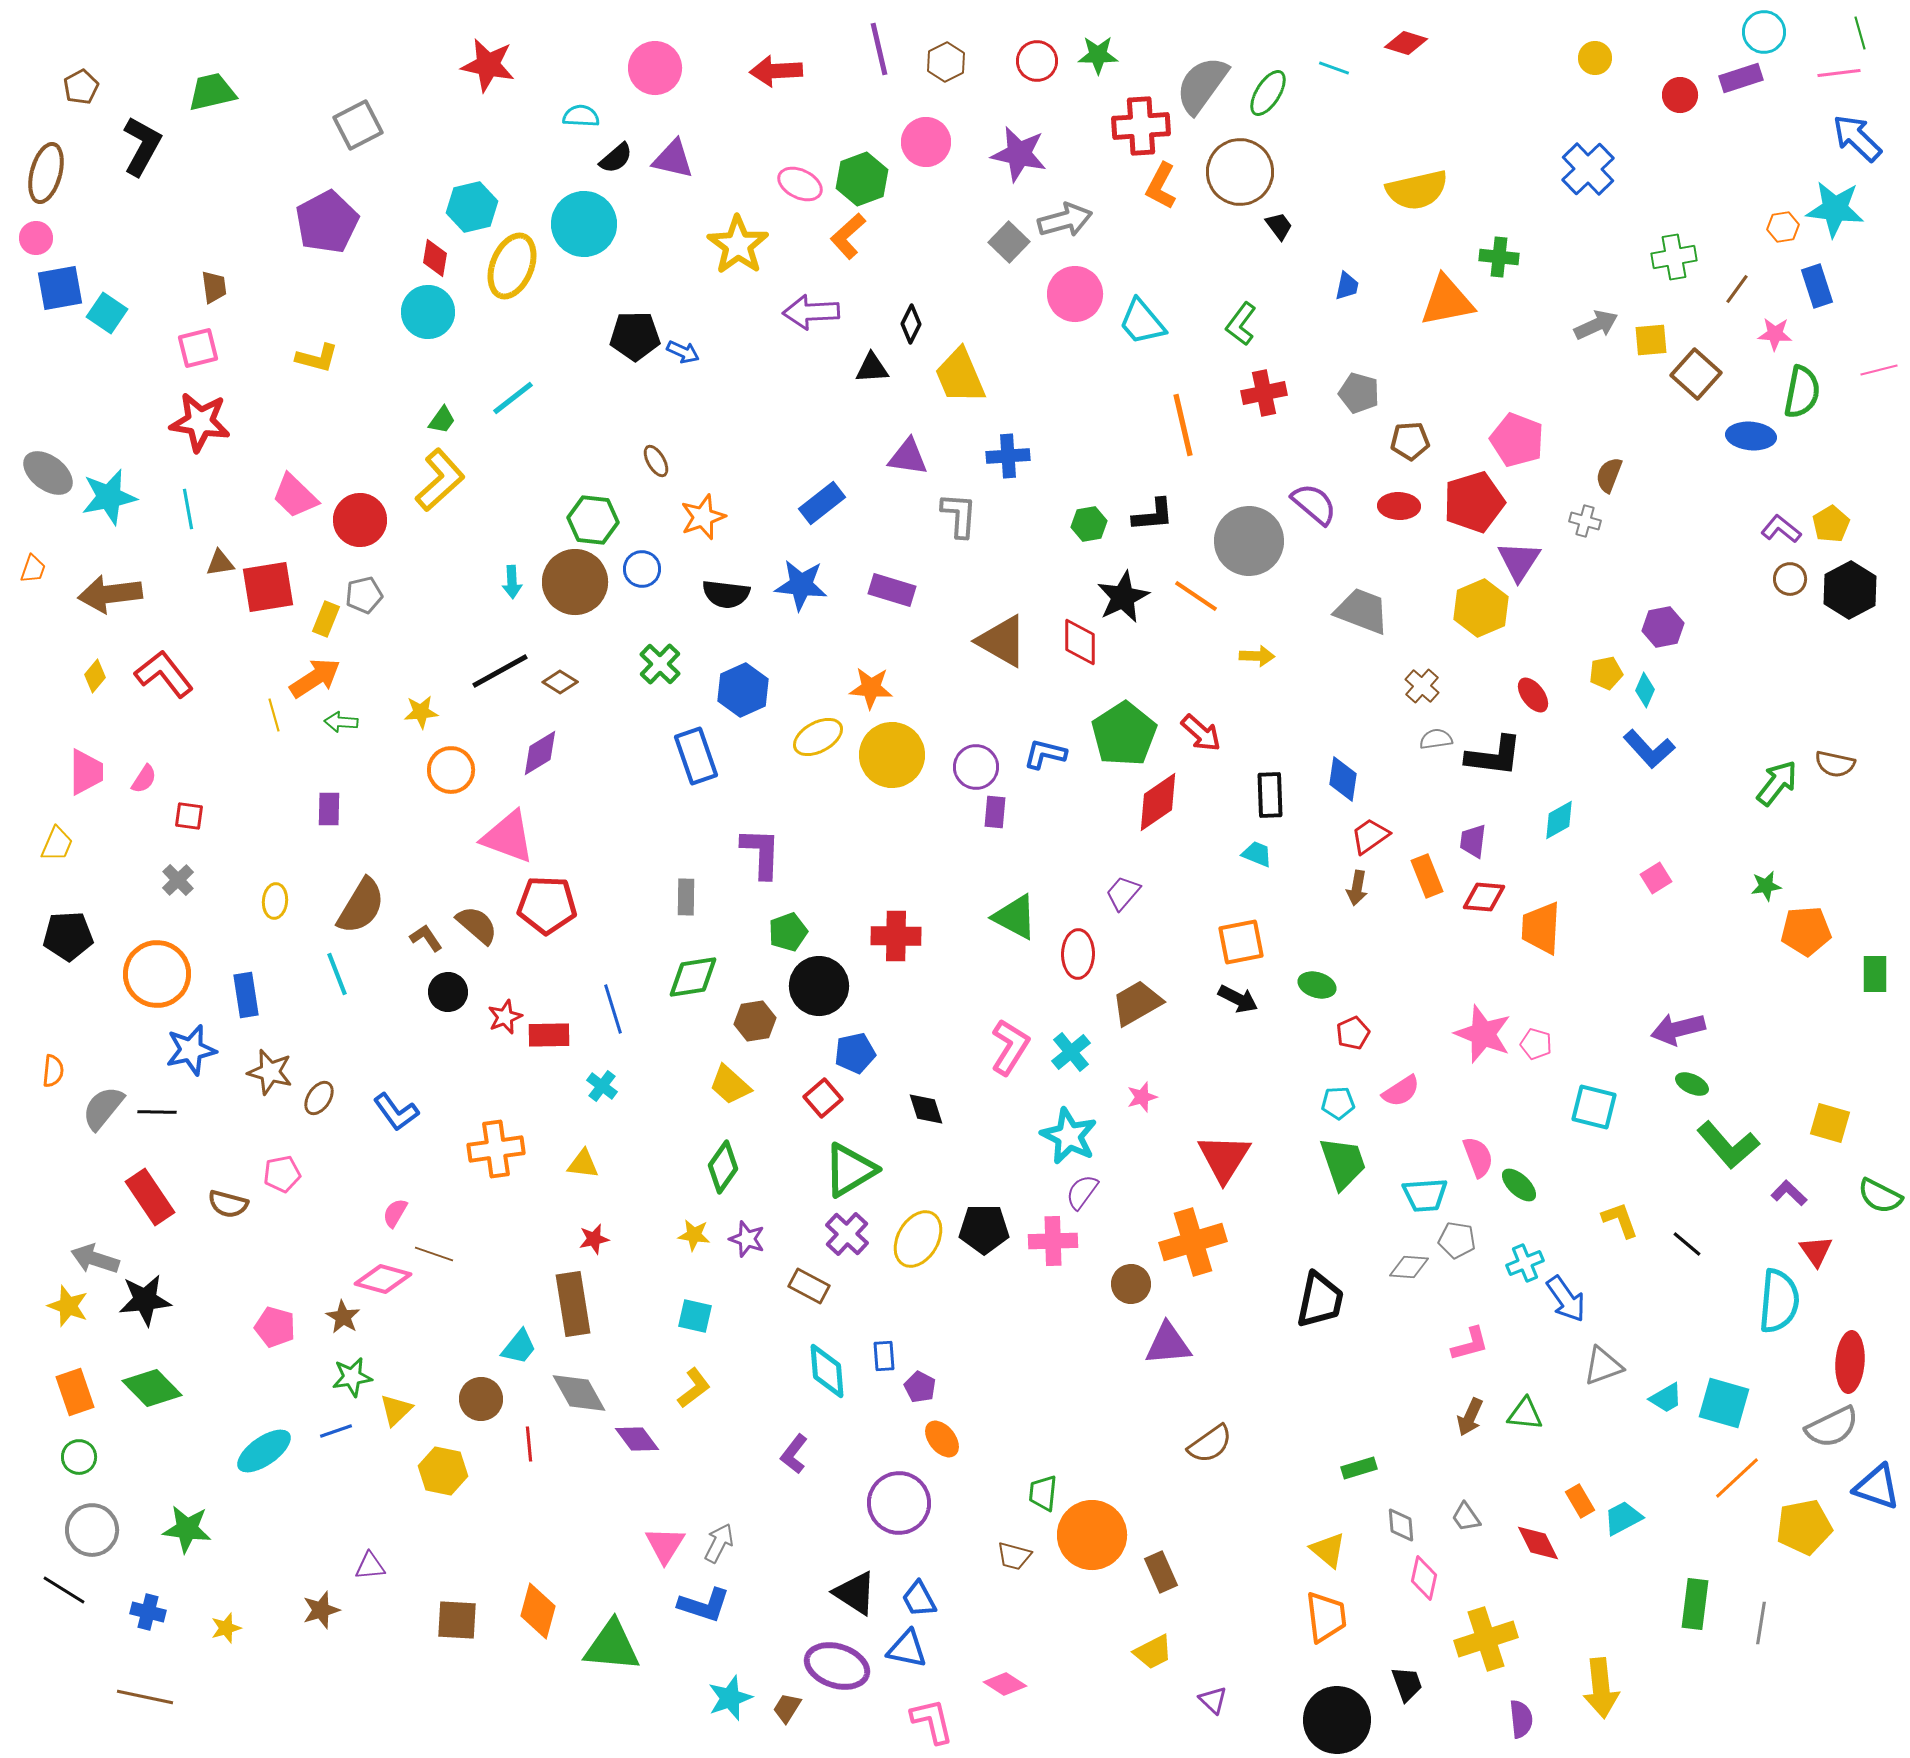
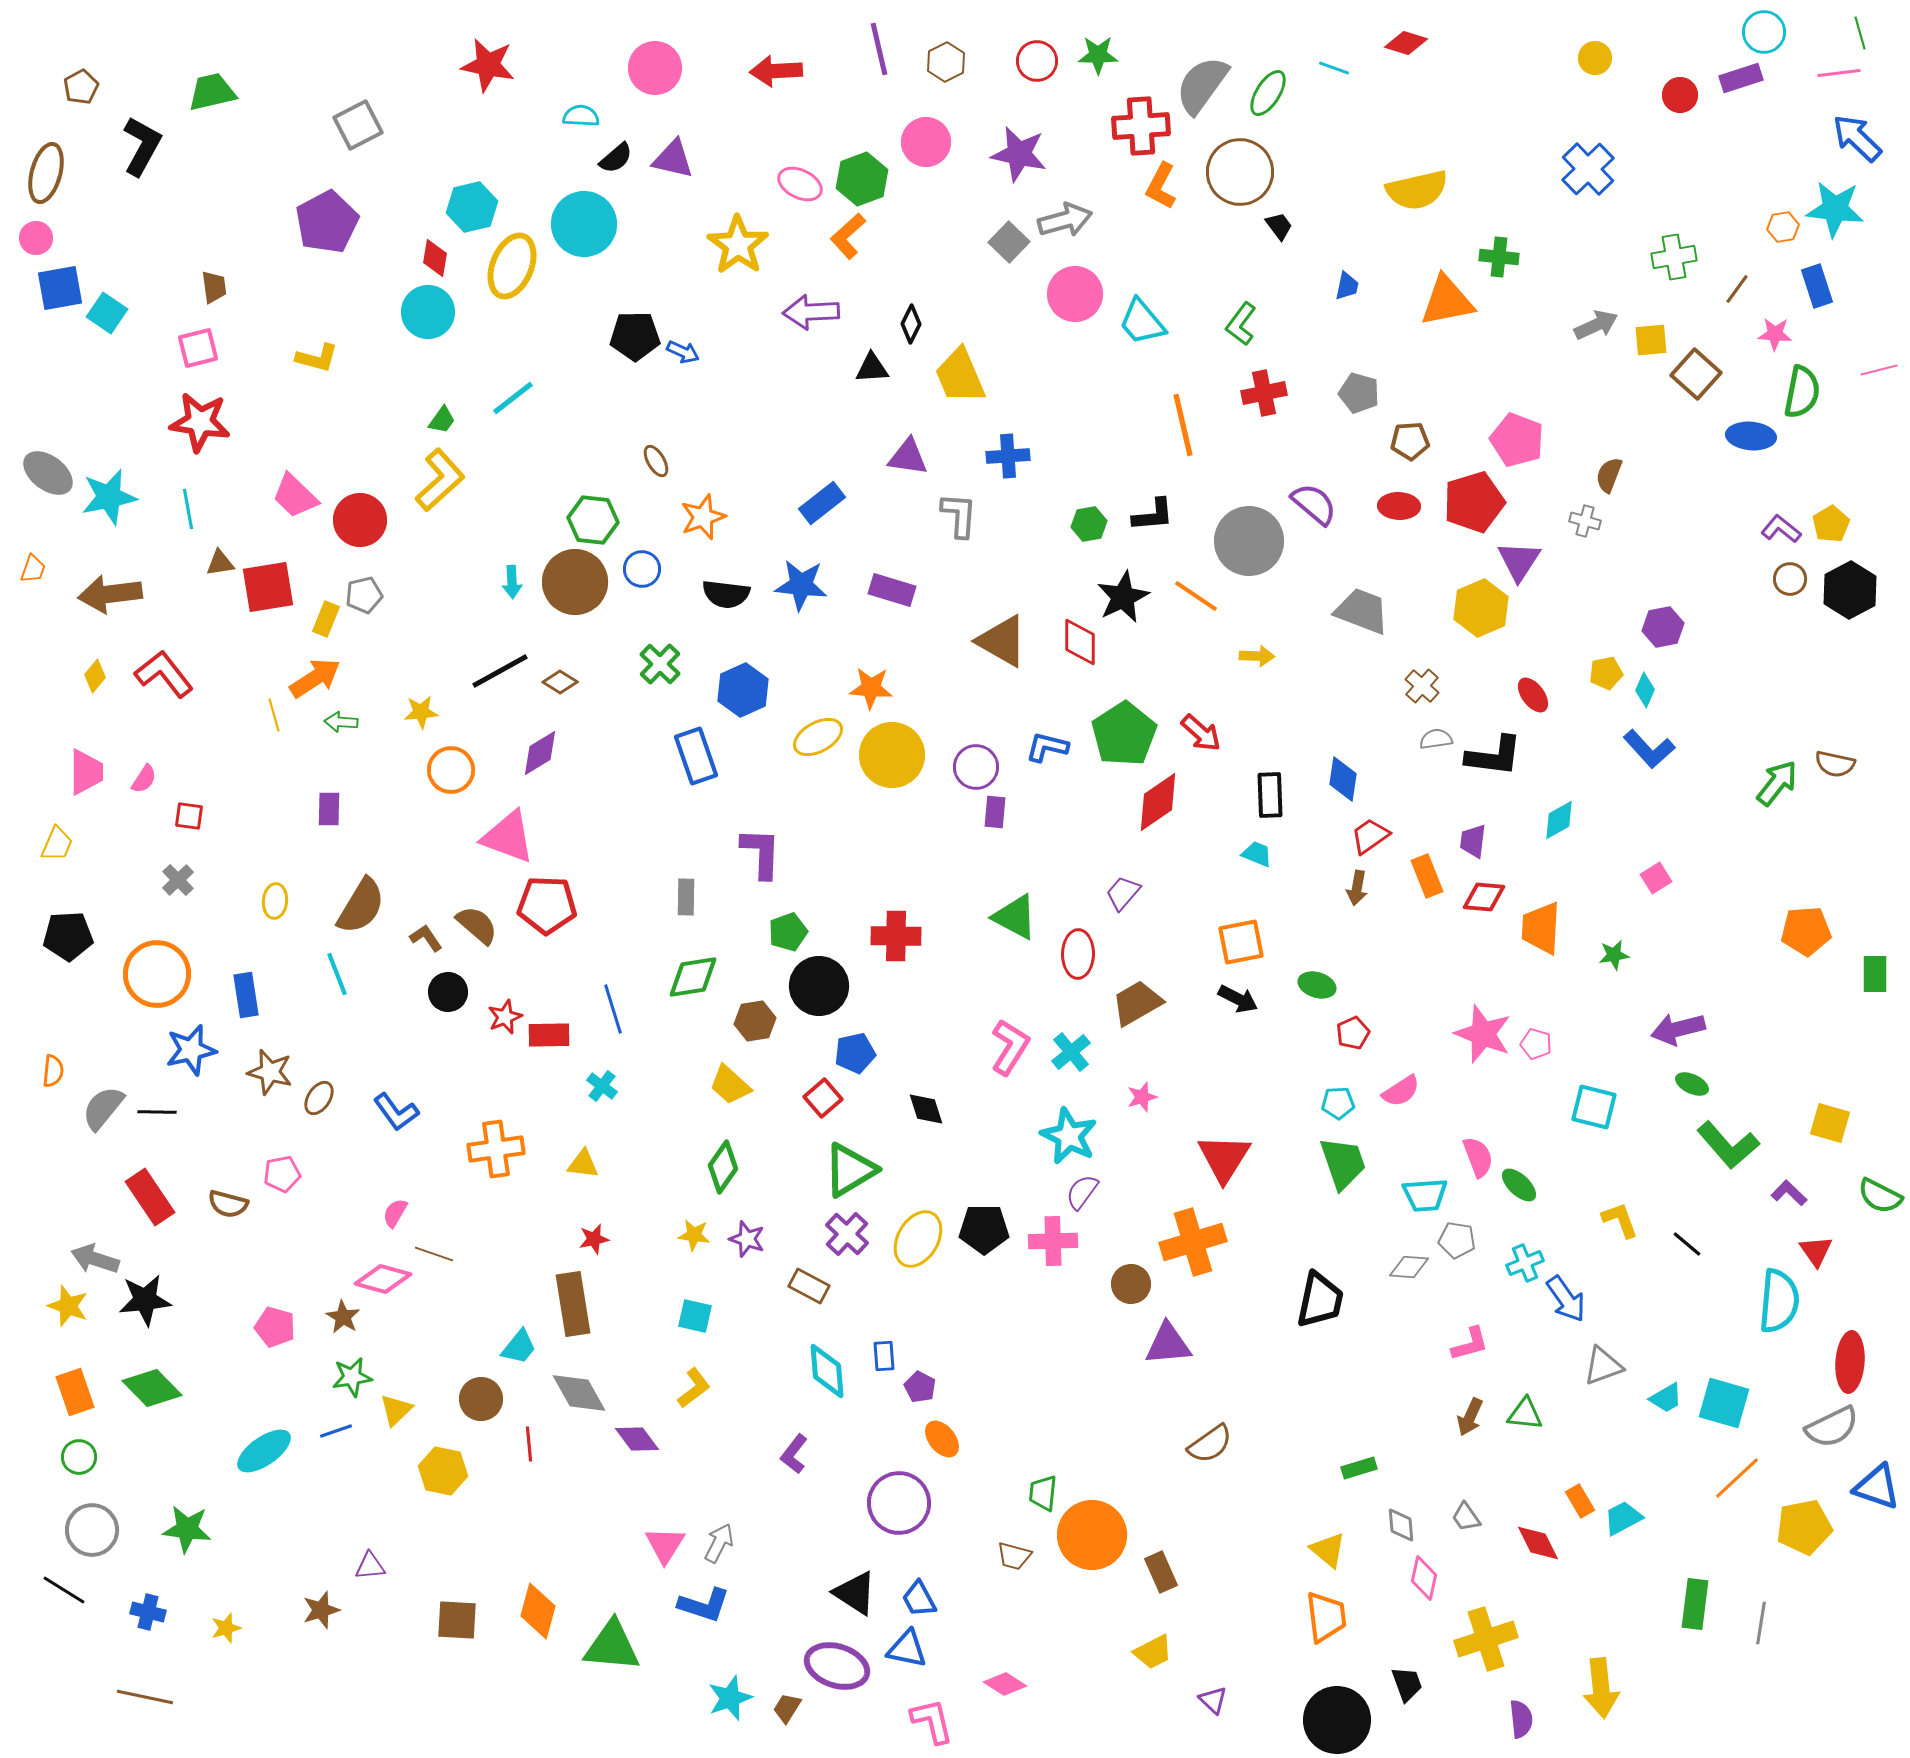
blue L-shape at (1045, 754): moved 2 px right, 7 px up
green star at (1766, 886): moved 152 px left, 69 px down
